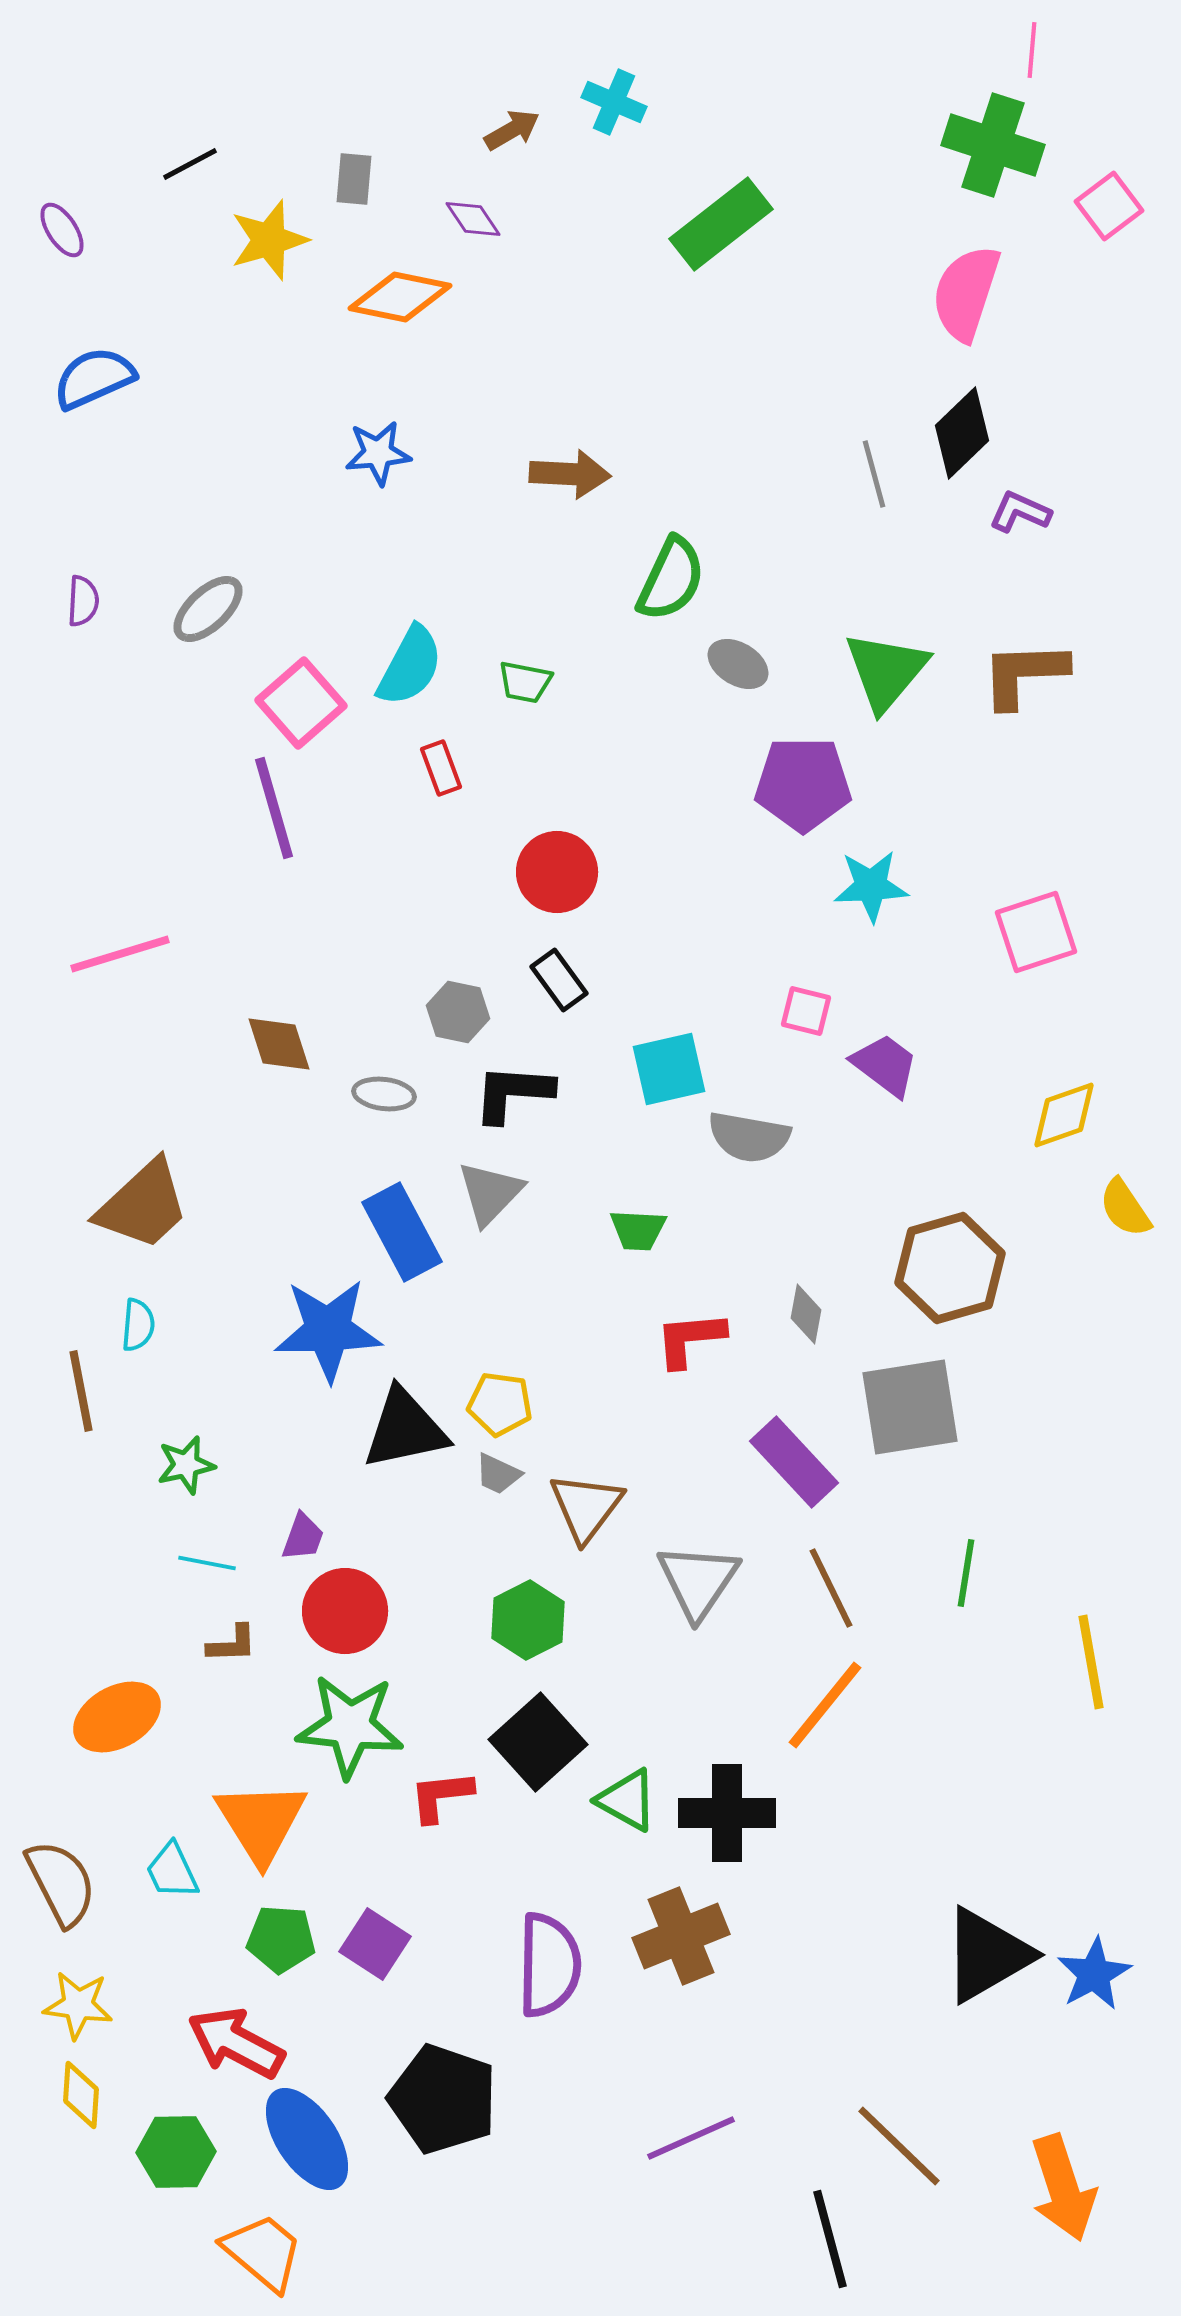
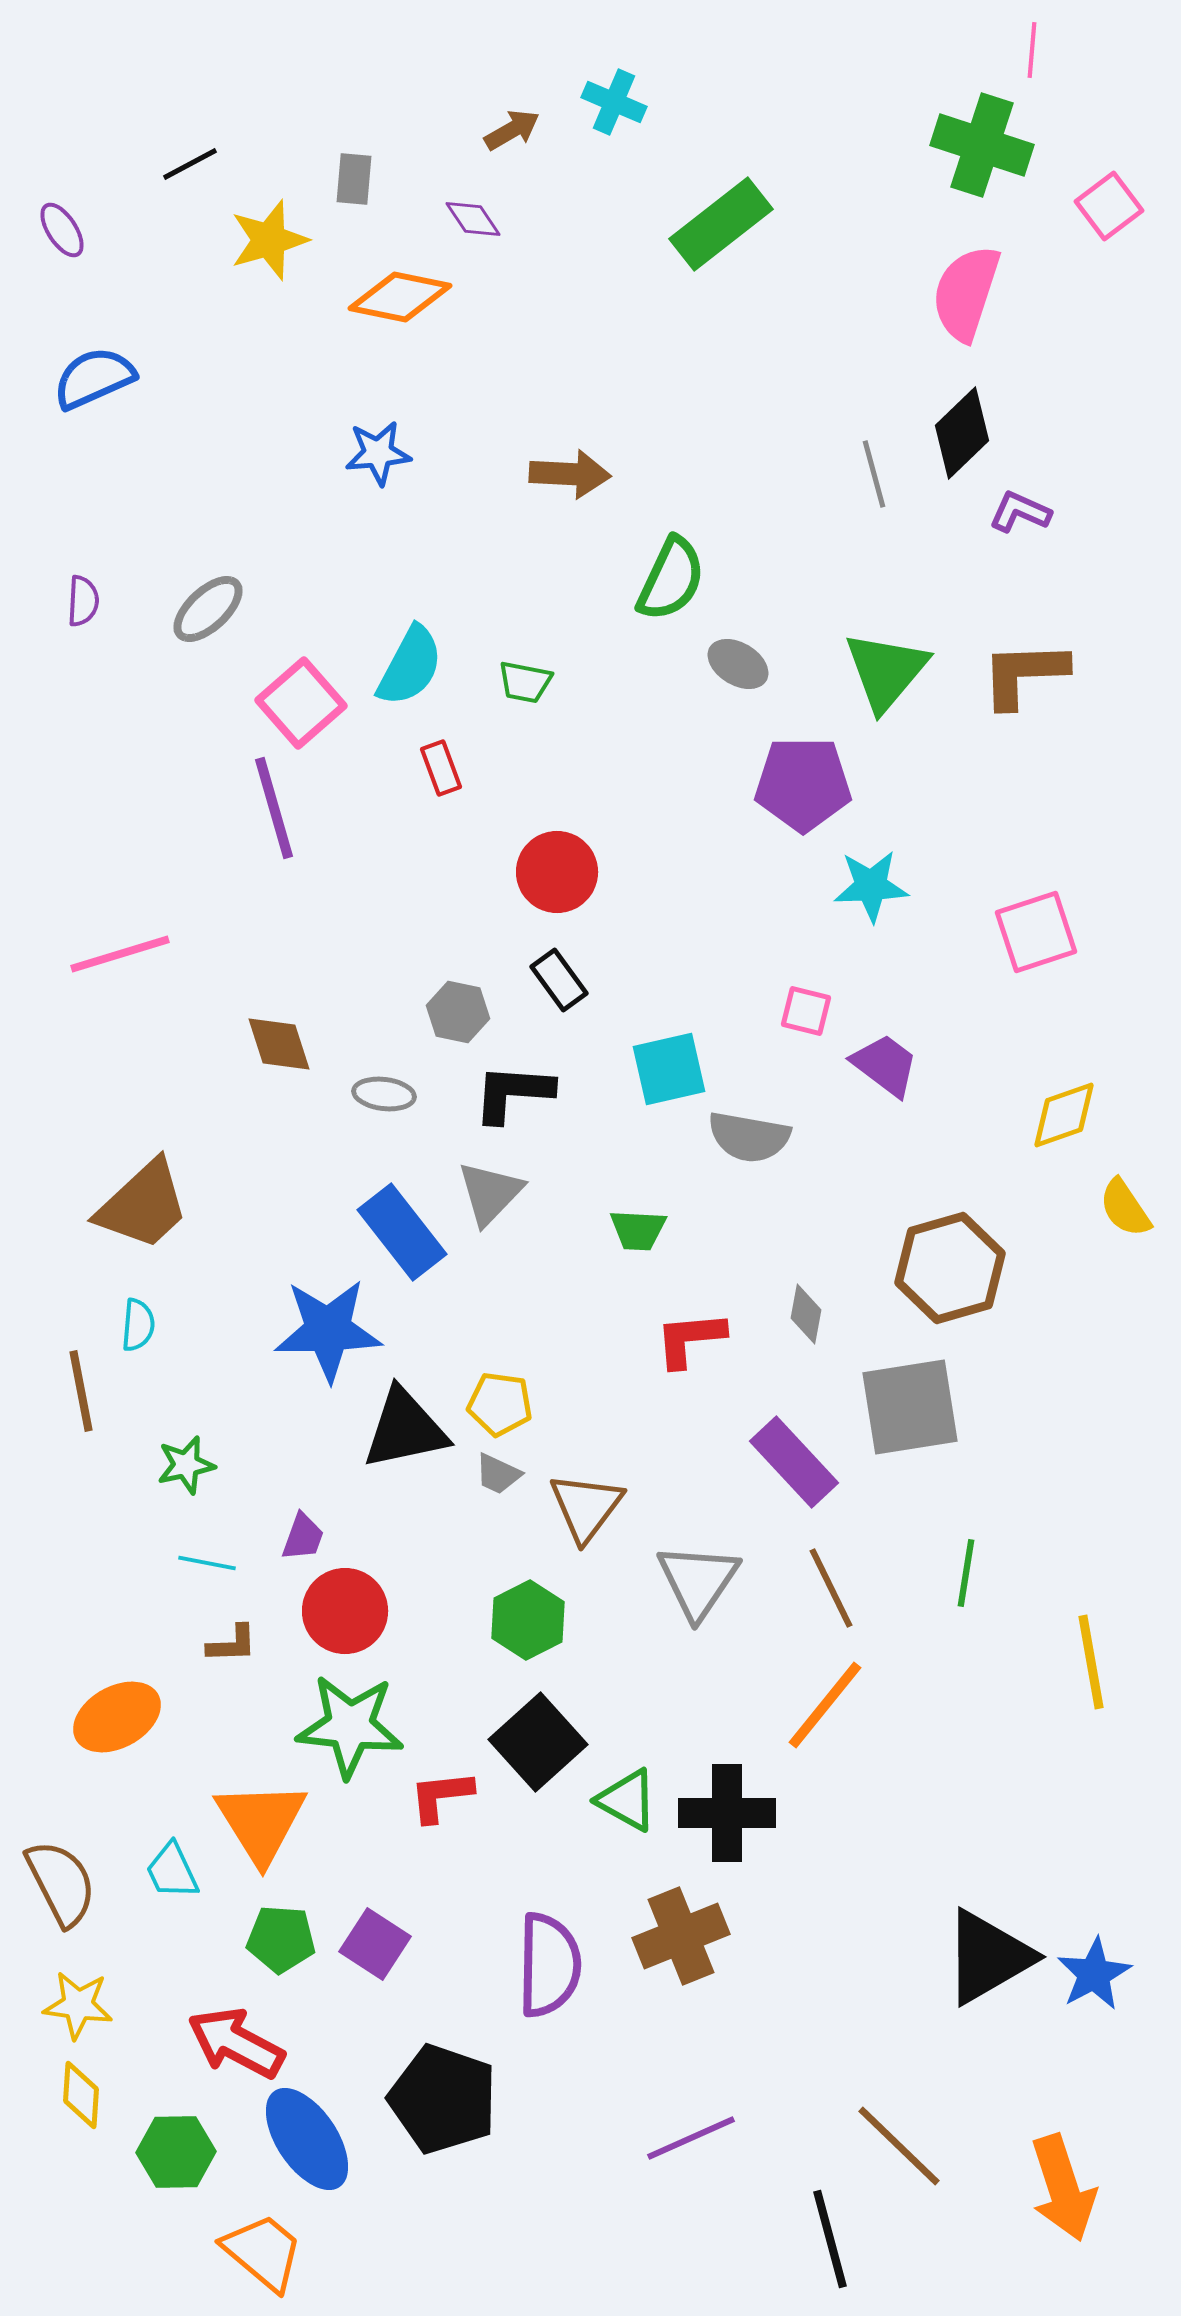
green cross at (993, 145): moved 11 px left
blue rectangle at (402, 1232): rotated 10 degrees counterclockwise
black triangle at (987, 1955): moved 1 px right, 2 px down
